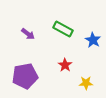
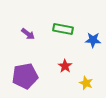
green rectangle: rotated 18 degrees counterclockwise
blue star: rotated 28 degrees counterclockwise
red star: moved 1 px down
yellow star: rotated 24 degrees clockwise
